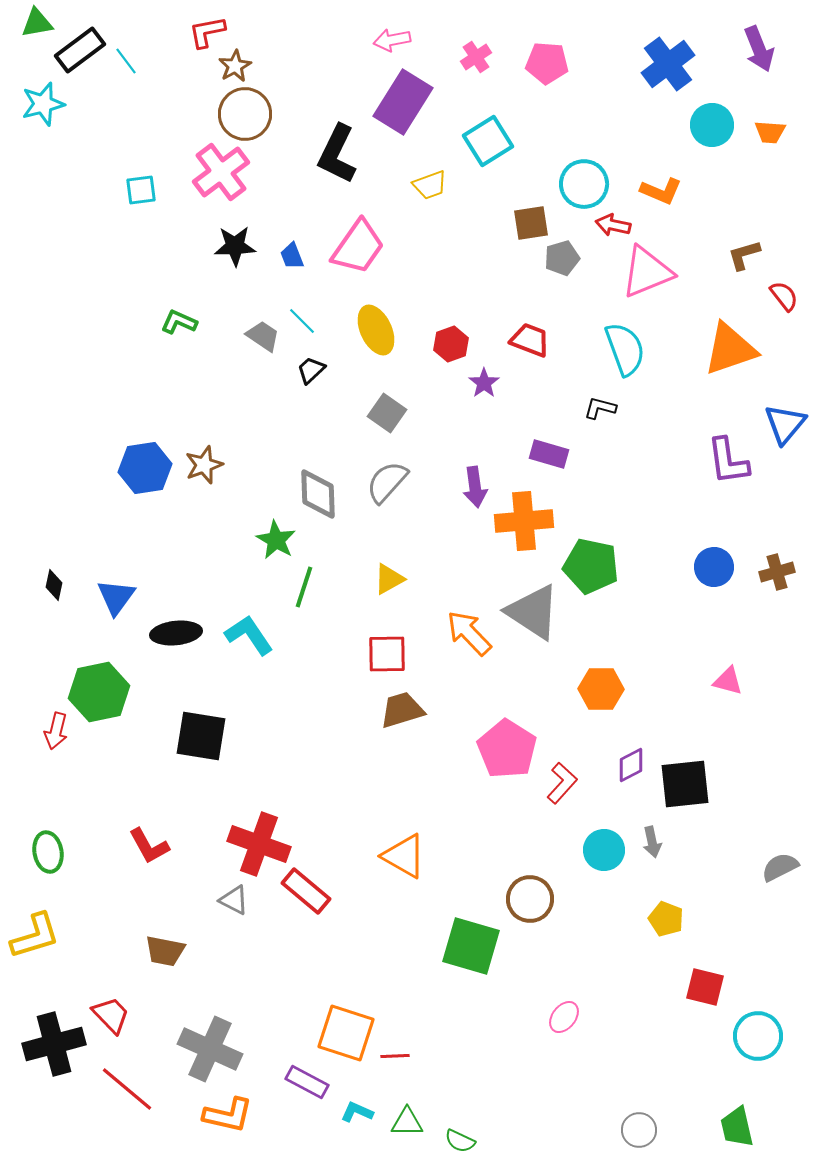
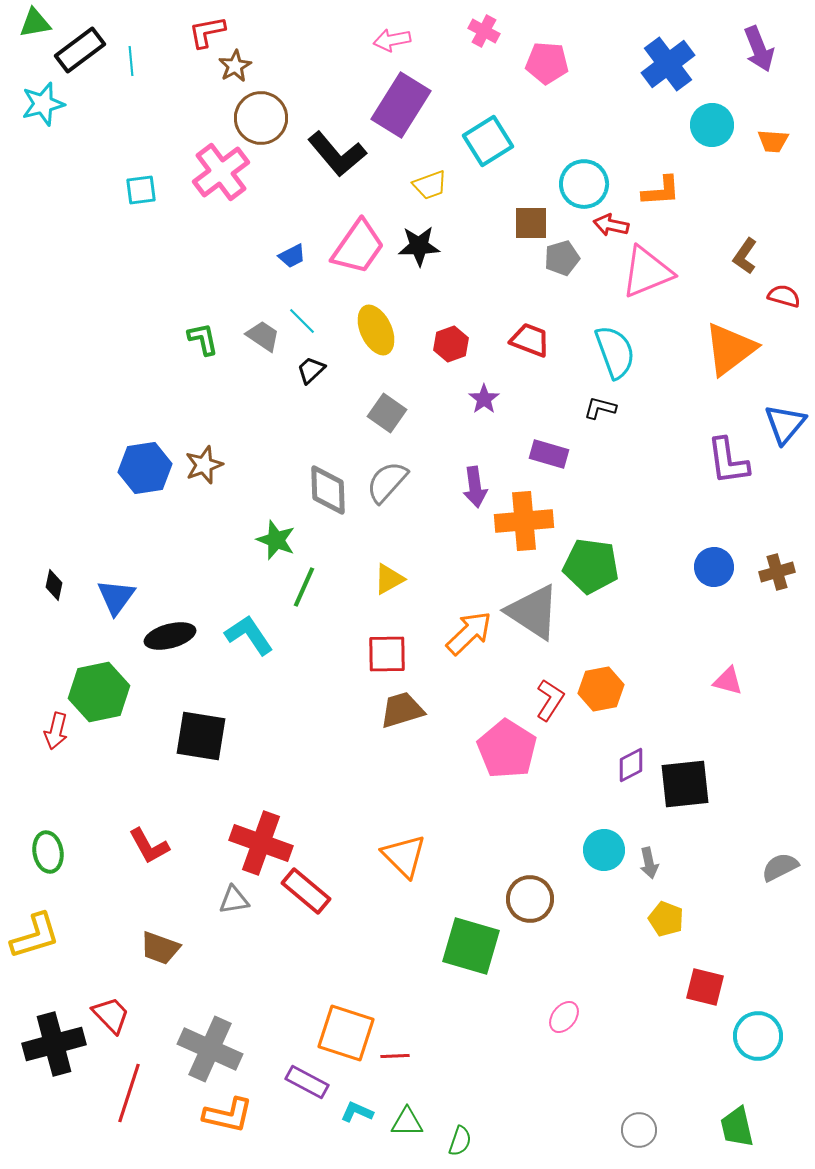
green triangle at (37, 23): moved 2 px left
pink cross at (476, 57): moved 8 px right, 26 px up; rotated 28 degrees counterclockwise
cyan line at (126, 61): moved 5 px right; rotated 32 degrees clockwise
purple rectangle at (403, 102): moved 2 px left, 3 px down
brown circle at (245, 114): moved 16 px right, 4 px down
orange trapezoid at (770, 132): moved 3 px right, 9 px down
black L-shape at (337, 154): rotated 66 degrees counterclockwise
orange L-shape at (661, 191): rotated 27 degrees counterclockwise
brown square at (531, 223): rotated 9 degrees clockwise
red arrow at (613, 225): moved 2 px left
black star at (235, 246): moved 184 px right
brown L-shape at (744, 255): moved 1 px right, 1 px down; rotated 39 degrees counterclockwise
blue trapezoid at (292, 256): rotated 96 degrees counterclockwise
red semicircle at (784, 296): rotated 36 degrees counterclockwise
green L-shape at (179, 322): moved 24 px right, 17 px down; rotated 54 degrees clockwise
cyan semicircle at (625, 349): moved 10 px left, 3 px down
orange triangle at (730, 349): rotated 18 degrees counterclockwise
purple star at (484, 383): moved 16 px down
gray diamond at (318, 494): moved 10 px right, 4 px up
green star at (276, 540): rotated 9 degrees counterclockwise
green pentagon at (591, 566): rotated 4 degrees counterclockwise
green line at (304, 587): rotated 6 degrees clockwise
black ellipse at (176, 633): moved 6 px left, 3 px down; rotated 9 degrees counterclockwise
orange arrow at (469, 633): rotated 90 degrees clockwise
orange hexagon at (601, 689): rotated 12 degrees counterclockwise
red L-shape at (562, 783): moved 12 px left, 83 px up; rotated 9 degrees counterclockwise
gray arrow at (652, 842): moved 3 px left, 21 px down
red cross at (259, 844): moved 2 px right, 1 px up
orange triangle at (404, 856): rotated 15 degrees clockwise
gray triangle at (234, 900): rotated 36 degrees counterclockwise
brown trapezoid at (165, 951): moved 5 px left, 3 px up; rotated 9 degrees clockwise
red line at (127, 1089): moved 2 px right, 4 px down; rotated 68 degrees clockwise
green semicircle at (460, 1141): rotated 96 degrees counterclockwise
